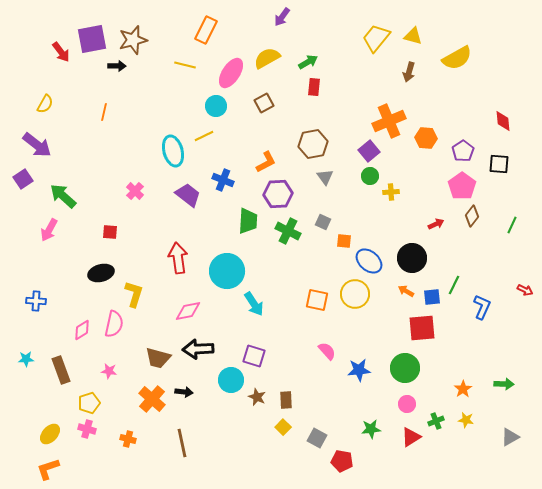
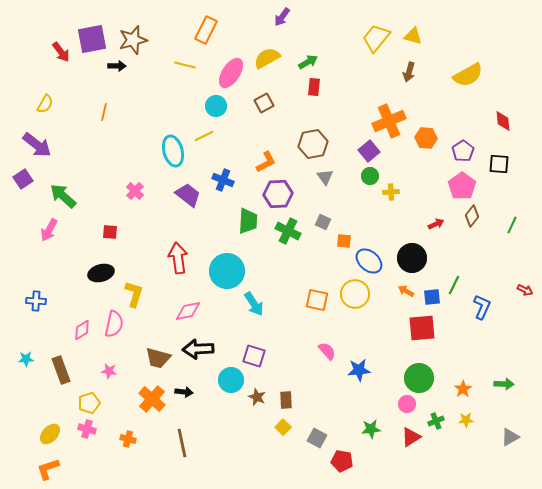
yellow semicircle at (457, 58): moved 11 px right, 17 px down
green circle at (405, 368): moved 14 px right, 10 px down
yellow star at (466, 420): rotated 14 degrees counterclockwise
